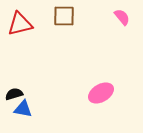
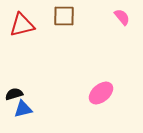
red triangle: moved 2 px right, 1 px down
pink ellipse: rotated 10 degrees counterclockwise
blue triangle: rotated 24 degrees counterclockwise
